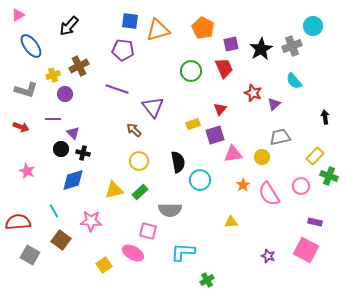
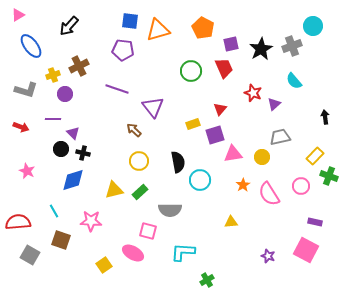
brown square at (61, 240): rotated 18 degrees counterclockwise
